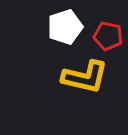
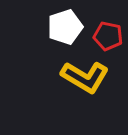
yellow L-shape: rotated 18 degrees clockwise
